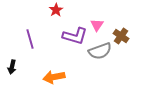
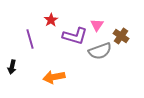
red star: moved 5 px left, 10 px down
